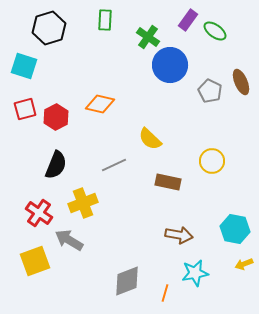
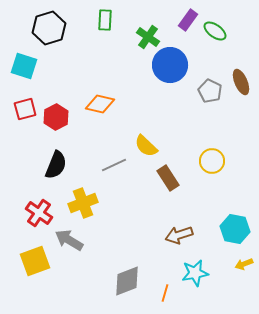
yellow semicircle: moved 4 px left, 7 px down
brown rectangle: moved 4 px up; rotated 45 degrees clockwise
brown arrow: rotated 152 degrees clockwise
